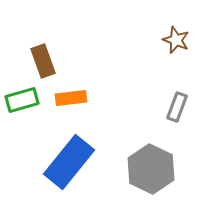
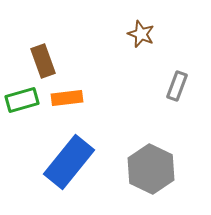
brown star: moved 35 px left, 6 px up
orange rectangle: moved 4 px left
gray rectangle: moved 21 px up
